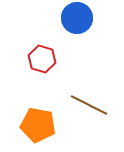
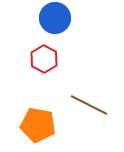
blue circle: moved 22 px left
red hexagon: moved 2 px right; rotated 12 degrees clockwise
